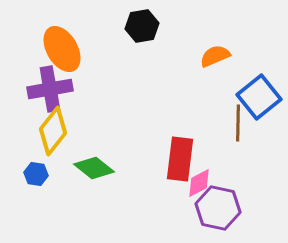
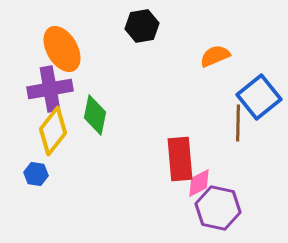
red rectangle: rotated 12 degrees counterclockwise
green diamond: moved 1 px right, 53 px up; rotated 63 degrees clockwise
